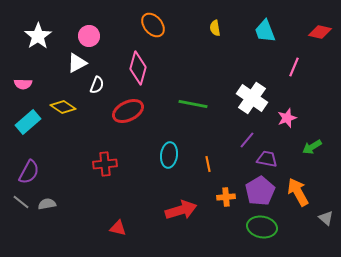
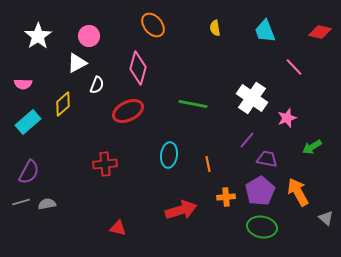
pink line: rotated 66 degrees counterclockwise
yellow diamond: moved 3 px up; rotated 75 degrees counterclockwise
gray line: rotated 54 degrees counterclockwise
